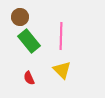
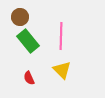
green rectangle: moved 1 px left
